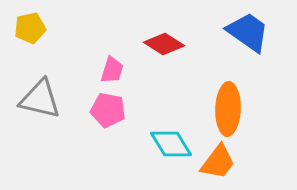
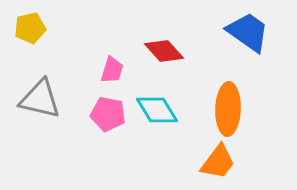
red diamond: moved 7 px down; rotated 15 degrees clockwise
pink pentagon: moved 4 px down
cyan diamond: moved 14 px left, 34 px up
